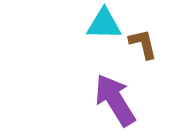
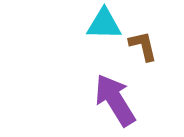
brown L-shape: moved 2 px down
